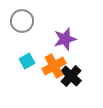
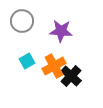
purple star: moved 4 px left, 8 px up; rotated 20 degrees clockwise
